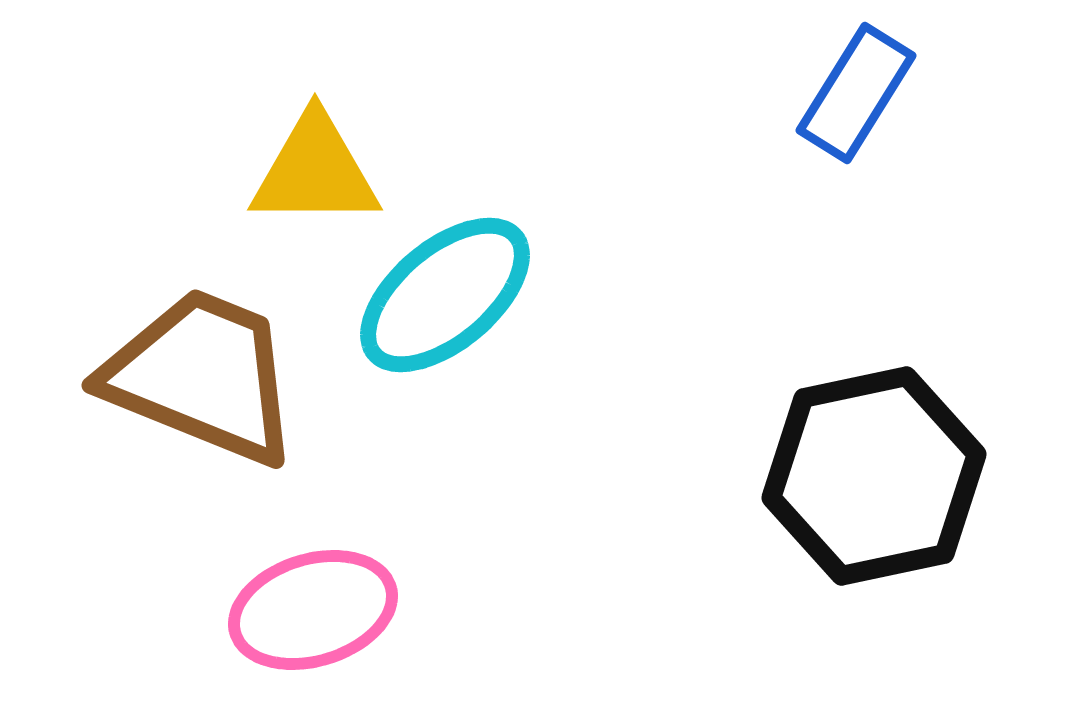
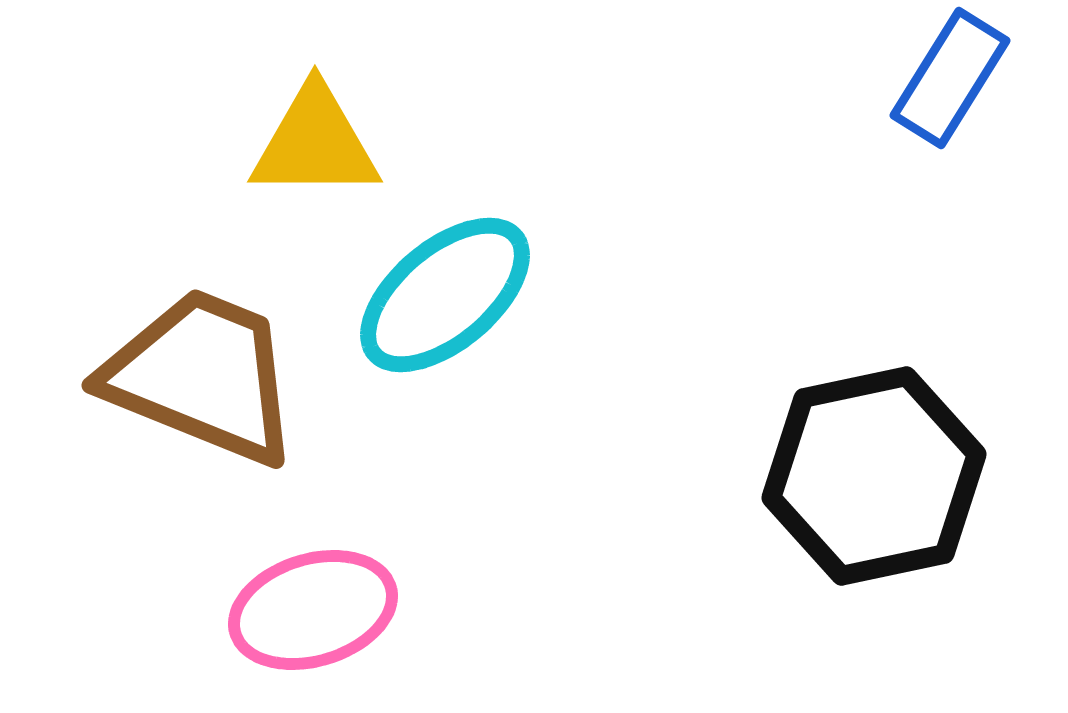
blue rectangle: moved 94 px right, 15 px up
yellow triangle: moved 28 px up
